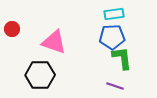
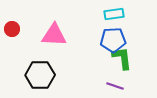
blue pentagon: moved 1 px right, 3 px down
pink triangle: moved 7 px up; rotated 16 degrees counterclockwise
